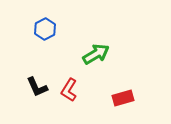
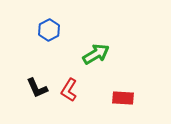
blue hexagon: moved 4 px right, 1 px down
black L-shape: moved 1 px down
red rectangle: rotated 20 degrees clockwise
